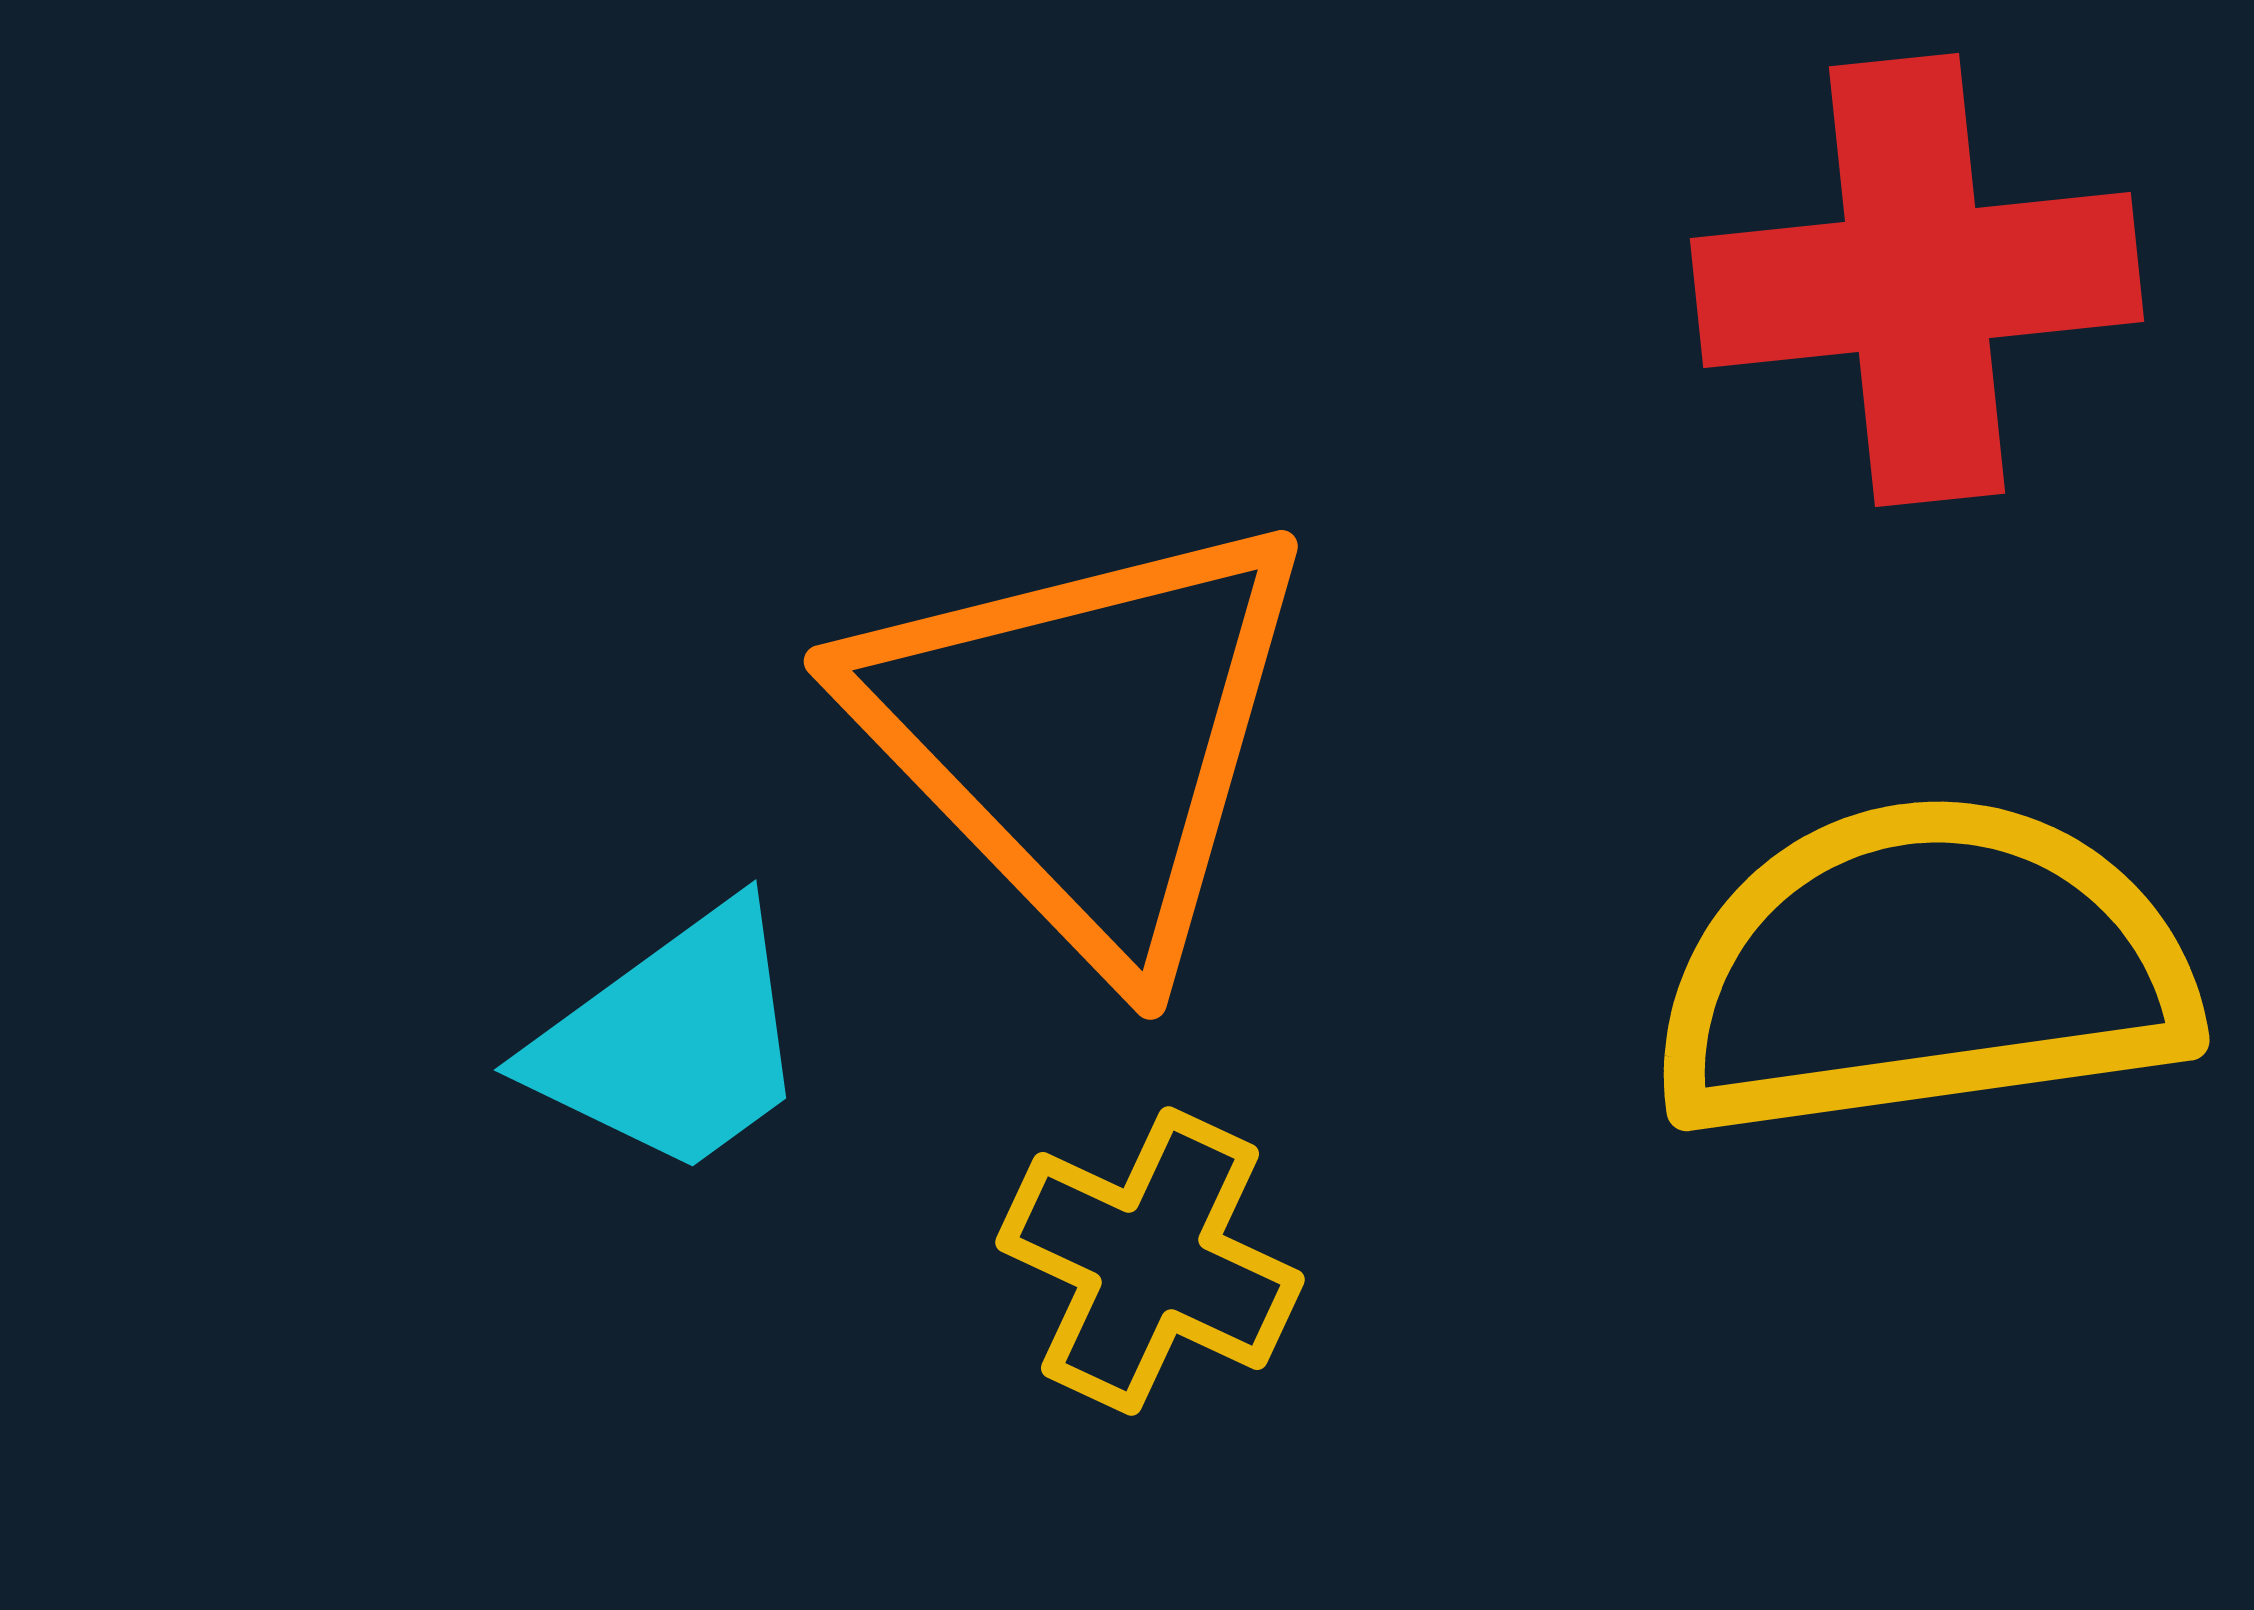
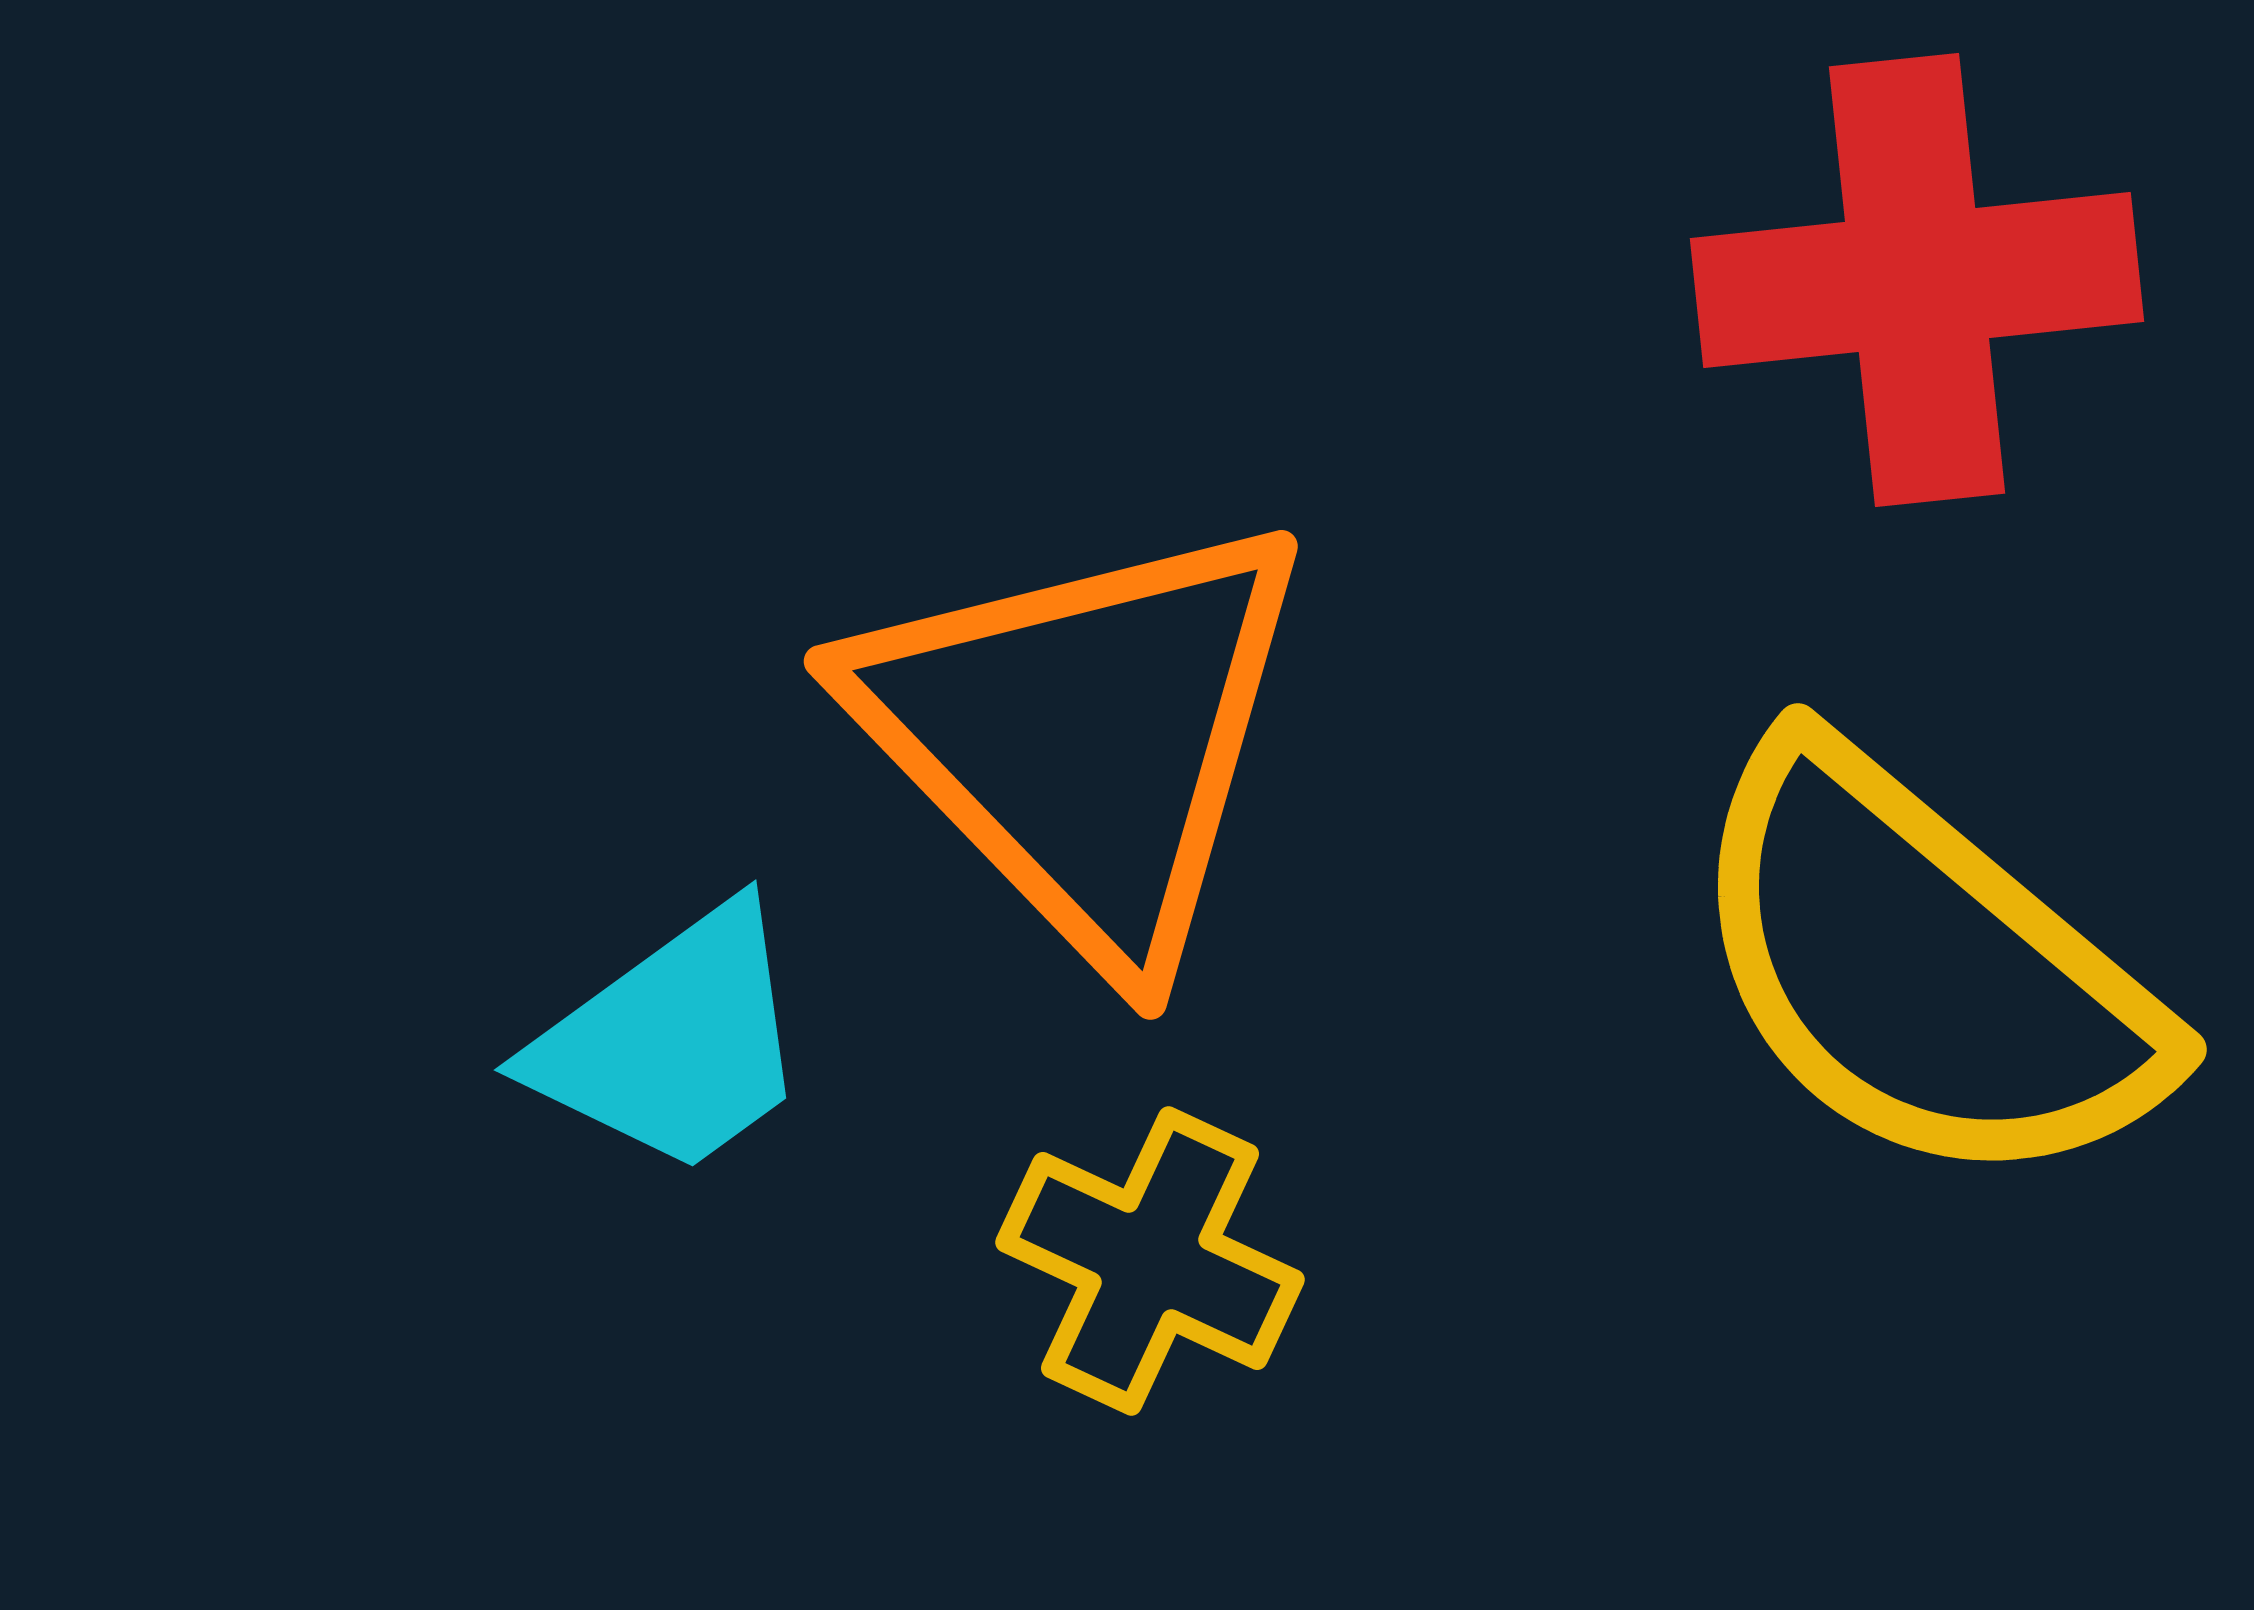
yellow semicircle: rotated 132 degrees counterclockwise
